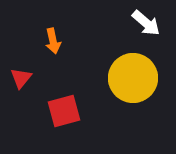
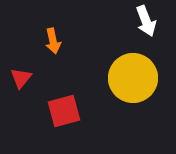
white arrow: moved 2 px up; rotated 28 degrees clockwise
